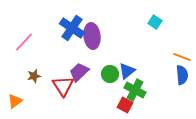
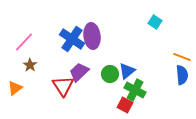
blue cross: moved 11 px down
brown star: moved 4 px left, 11 px up; rotated 24 degrees counterclockwise
orange triangle: moved 13 px up
